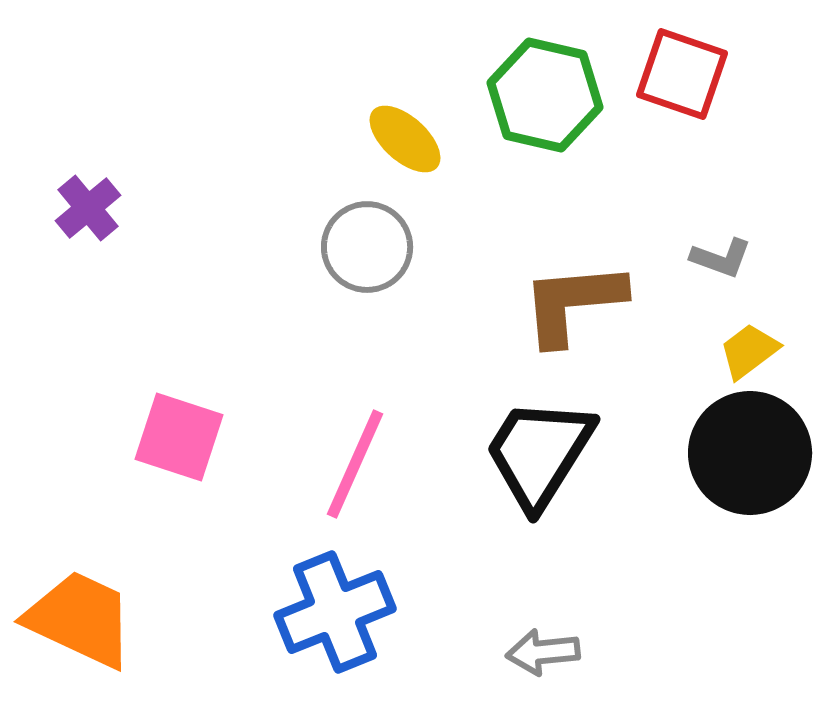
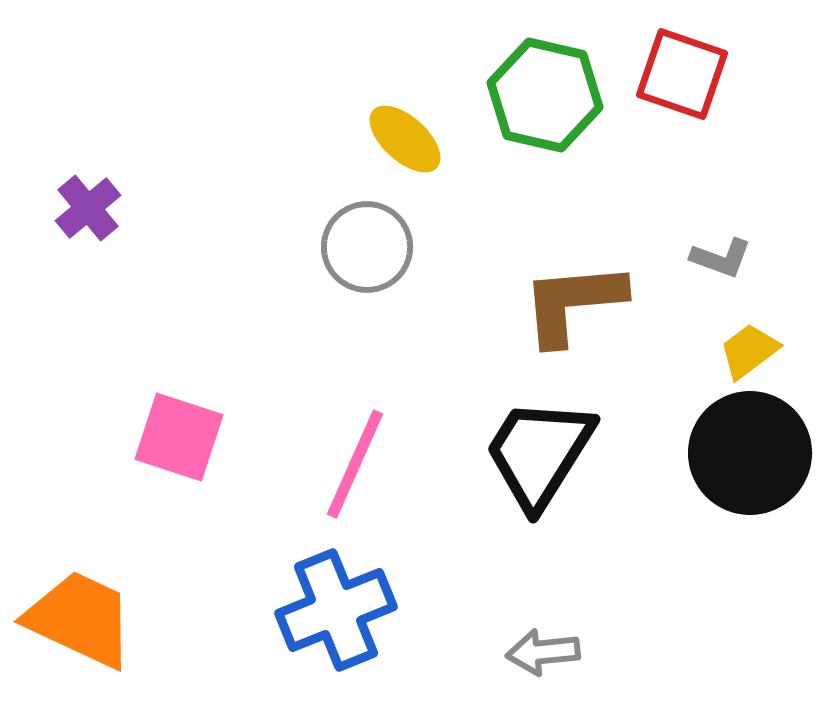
blue cross: moved 1 px right, 2 px up
